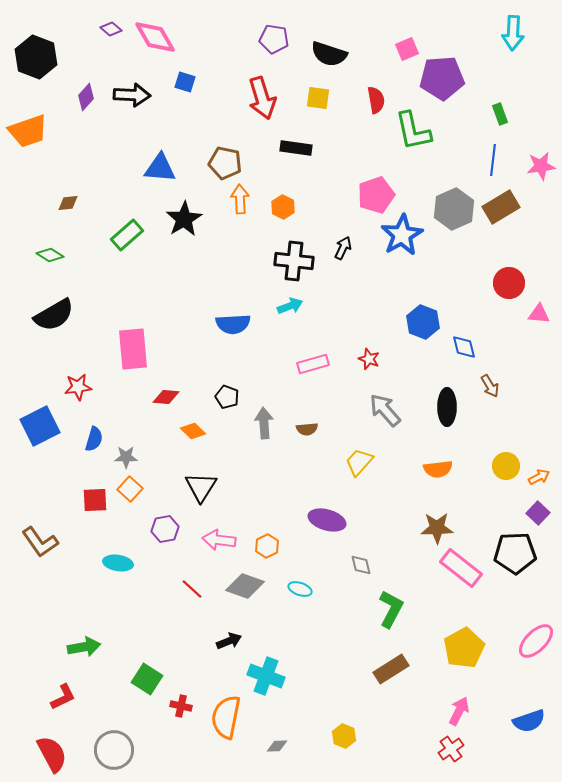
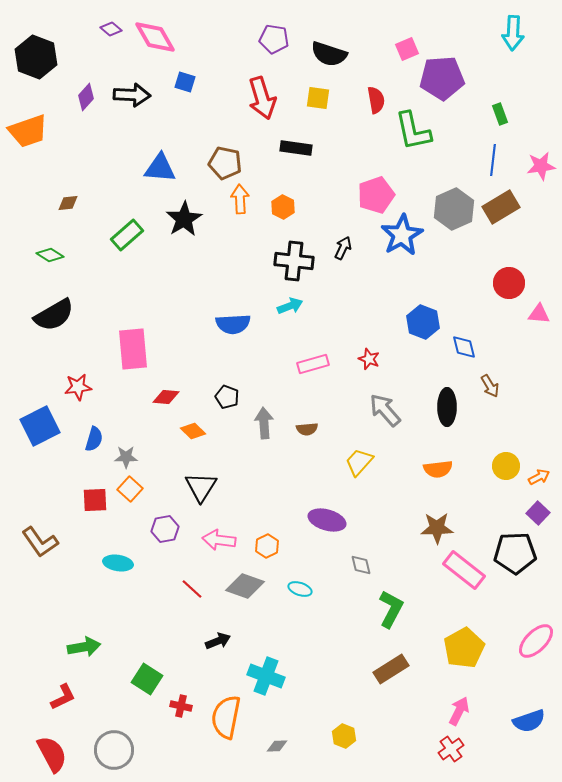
pink rectangle at (461, 568): moved 3 px right, 2 px down
black arrow at (229, 641): moved 11 px left
